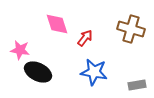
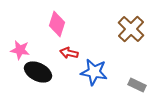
pink diamond: rotated 35 degrees clockwise
brown cross: rotated 28 degrees clockwise
red arrow: moved 16 px left, 15 px down; rotated 114 degrees counterclockwise
gray rectangle: rotated 36 degrees clockwise
